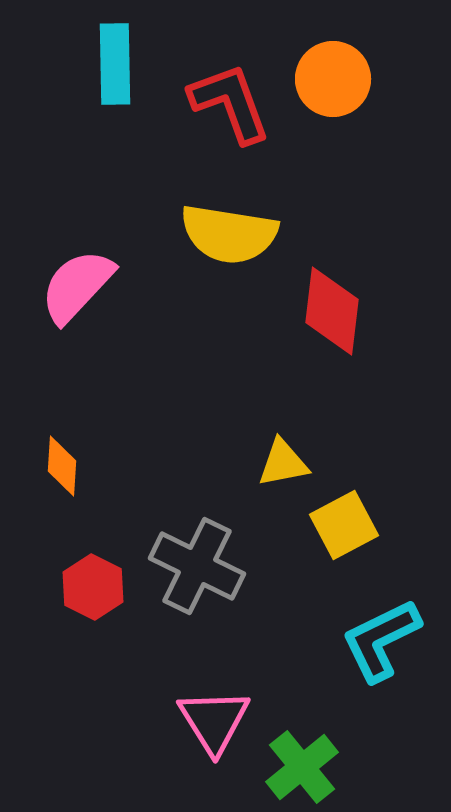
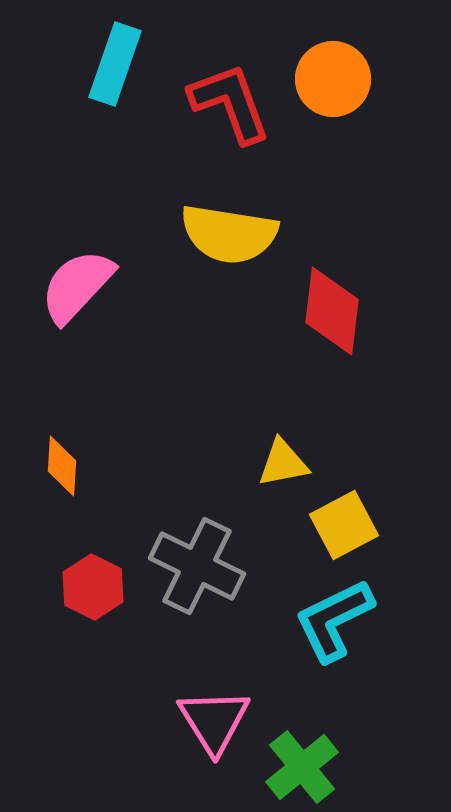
cyan rectangle: rotated 20 degrees clockwise
cyan L-shape: moved 47 px left, 20 px up
